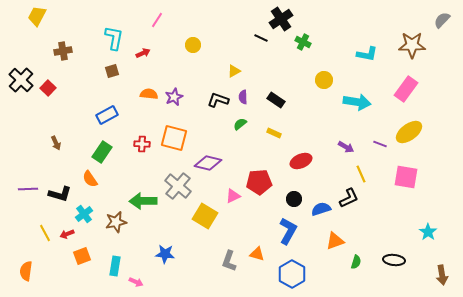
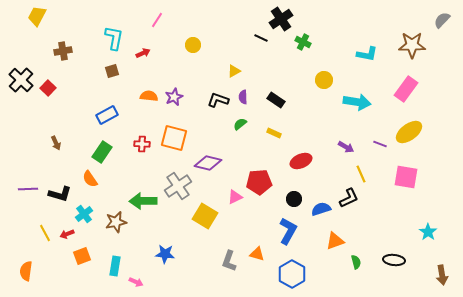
orange semicircle at (149, 94): moved 2 px down
gray cross at (178, 186): rotated 16 degrees clockwise
pink triangle at (233, 196): moved 2 px right, 1 px down
green semicircle at (356, 262): rotated 32 degrees counterclockwise
